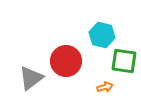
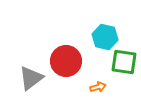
cyan hexagon: moved 3 px right, 2 px down
green square: moved 1 px down
orange arrow: moved 7 px left
